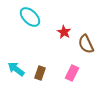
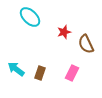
red star: rotated 24 degrees clockwise
